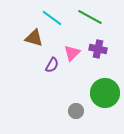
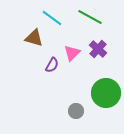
purple cross: rotated 30 degrees clockwise
green circle: moved 1 px right
